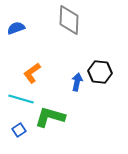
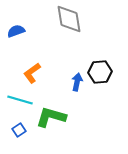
gray diamond: moved 1 px up; rotated 12 degrees counterclockwise
blue semicircle: moved 3 px down
black hexagon: rotated 10 degrees counterclockwise
cyan line: moved 1 px left, 1 px down
green L-shape: moved 1 px right
